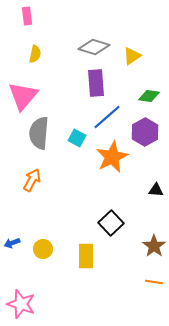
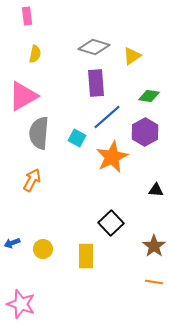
pink triangle: rotated 20 degrees clockwise
